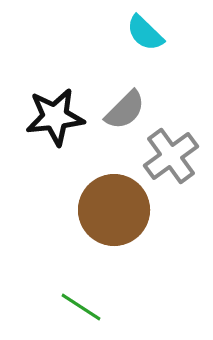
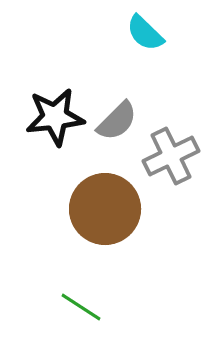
gray semicircle: moved 8 px left, 11 px down
gray cross: rotated 10 degrees clockwise
brown circle: moved 9 px left, 1 px up
